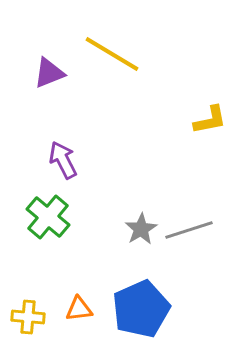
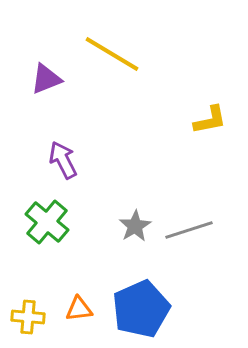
purple triangle: moved 3 px left, 6 px down
green cross: moved 1 px left, 5 px down
gray star: moved 6 px left, 3 px up
